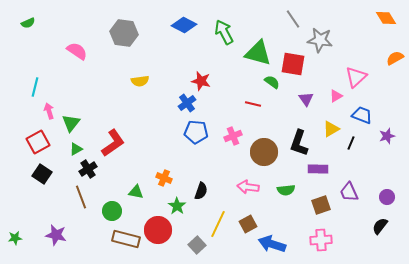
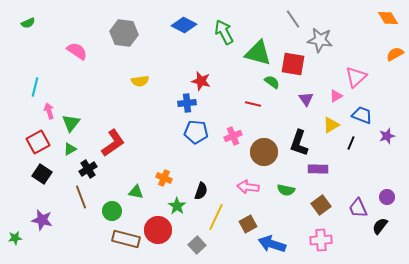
orange diamond at (386, 18): moved 2 px right
orange semicircle at (395, 58): moved 4 px up
blue cross at (187, 103): rotated 30 degrees clockwise
yellow triangle at (331, 129): moved 4 px up
green triangle at (76, 149): moved 6 px left
green semicircle at (286, 190): rotated 18 degrees clockwise
purple trapezoid at (349, 192): moved 9 px right, 16 px down
brown square at (321, 205): rotated 18 degrees counterclockwise
yellow line at (218, 224): moved 2 px left, 7 px up
purple star at (56, 235): moved 14 px left, 15 px up
